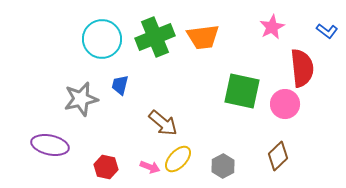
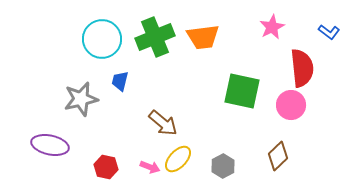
blue L-shape: moved 2 px right, 1 px down
blue trapezoid: moved 4 px up
pink circle: moved 6 px right, 1 px down
